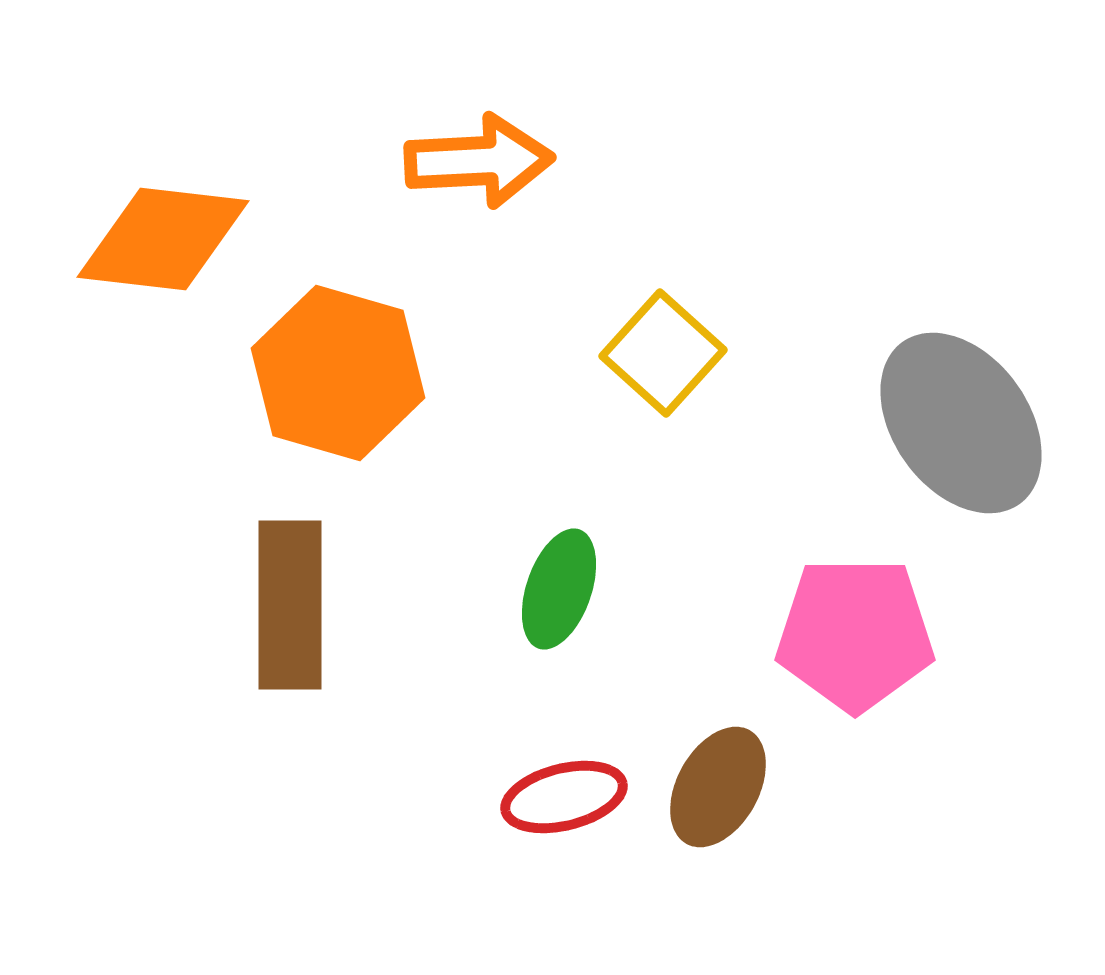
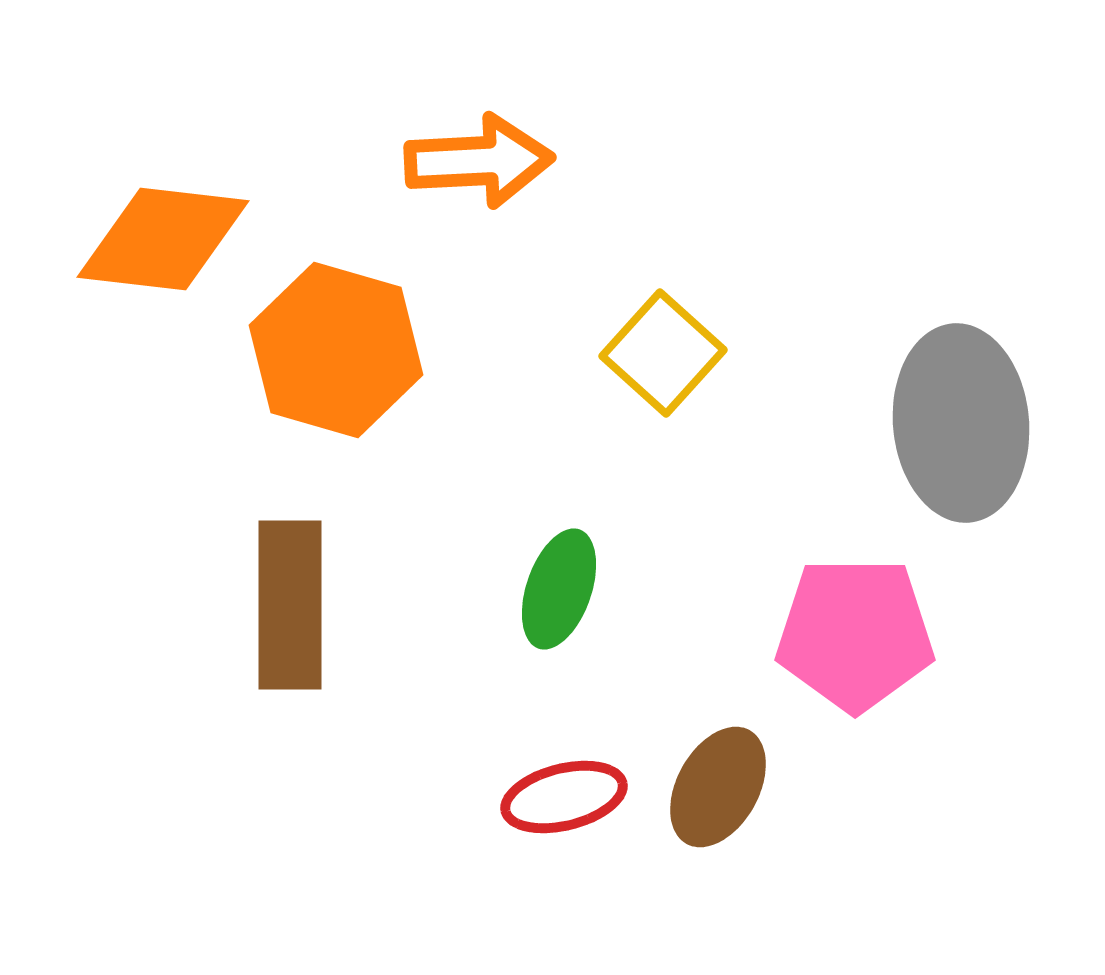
orange hexagon: moved 2 px left, 23 px up
gray ellipse: rotated 31 degrees clockwise
